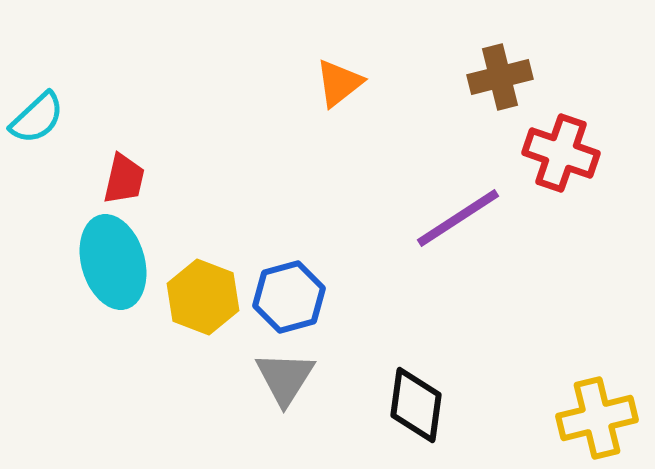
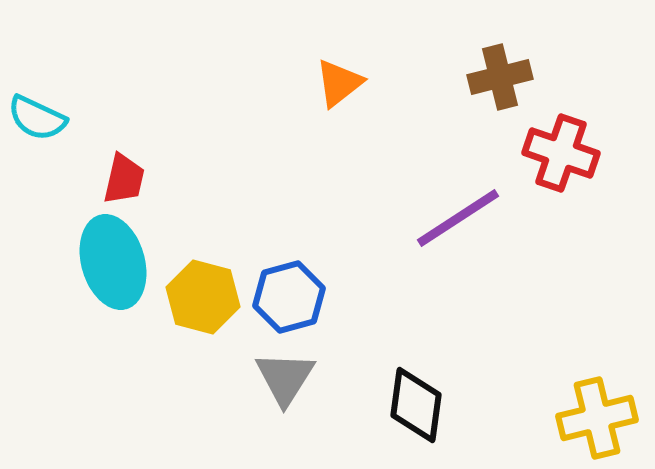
cyan semicircle: rotated 68 degrees clockwise
yellow hexagon: rotated 6 degrees counterclockwise
